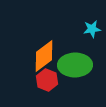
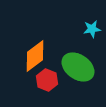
orange diamond: moved 9 px left
green ellipse: moved 3 px right, 2 px down; rotated 36 degrees clockwise
